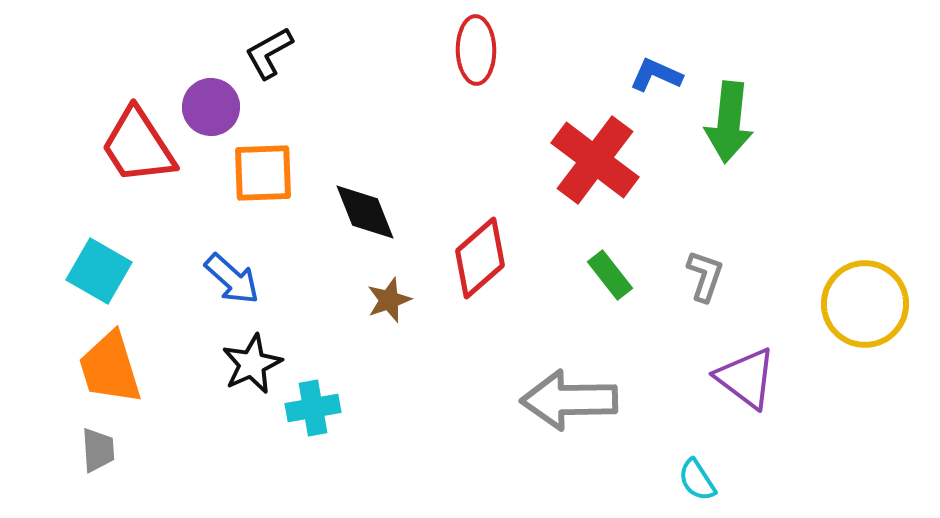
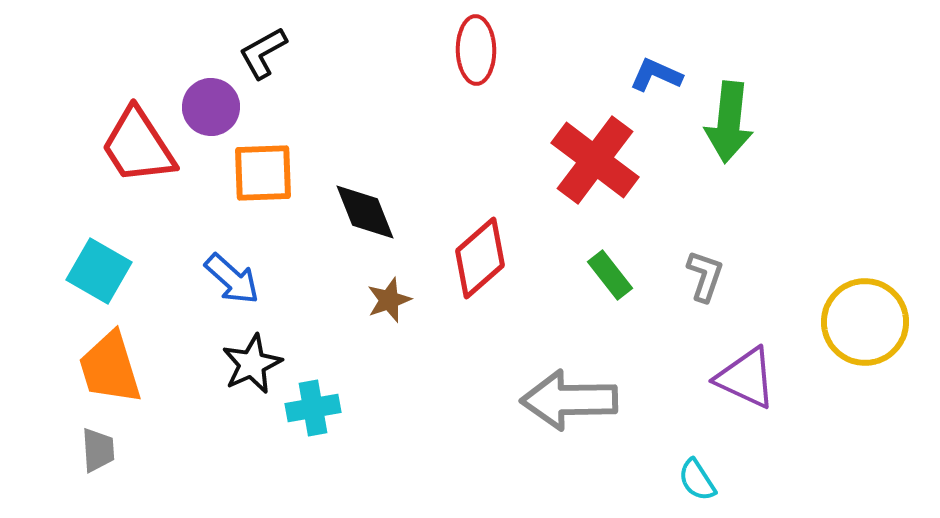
black L-shape: moved 6 px left
yellow circle: moved 18 px down
purple triangle: rotated 12 degrees counterclockwise
